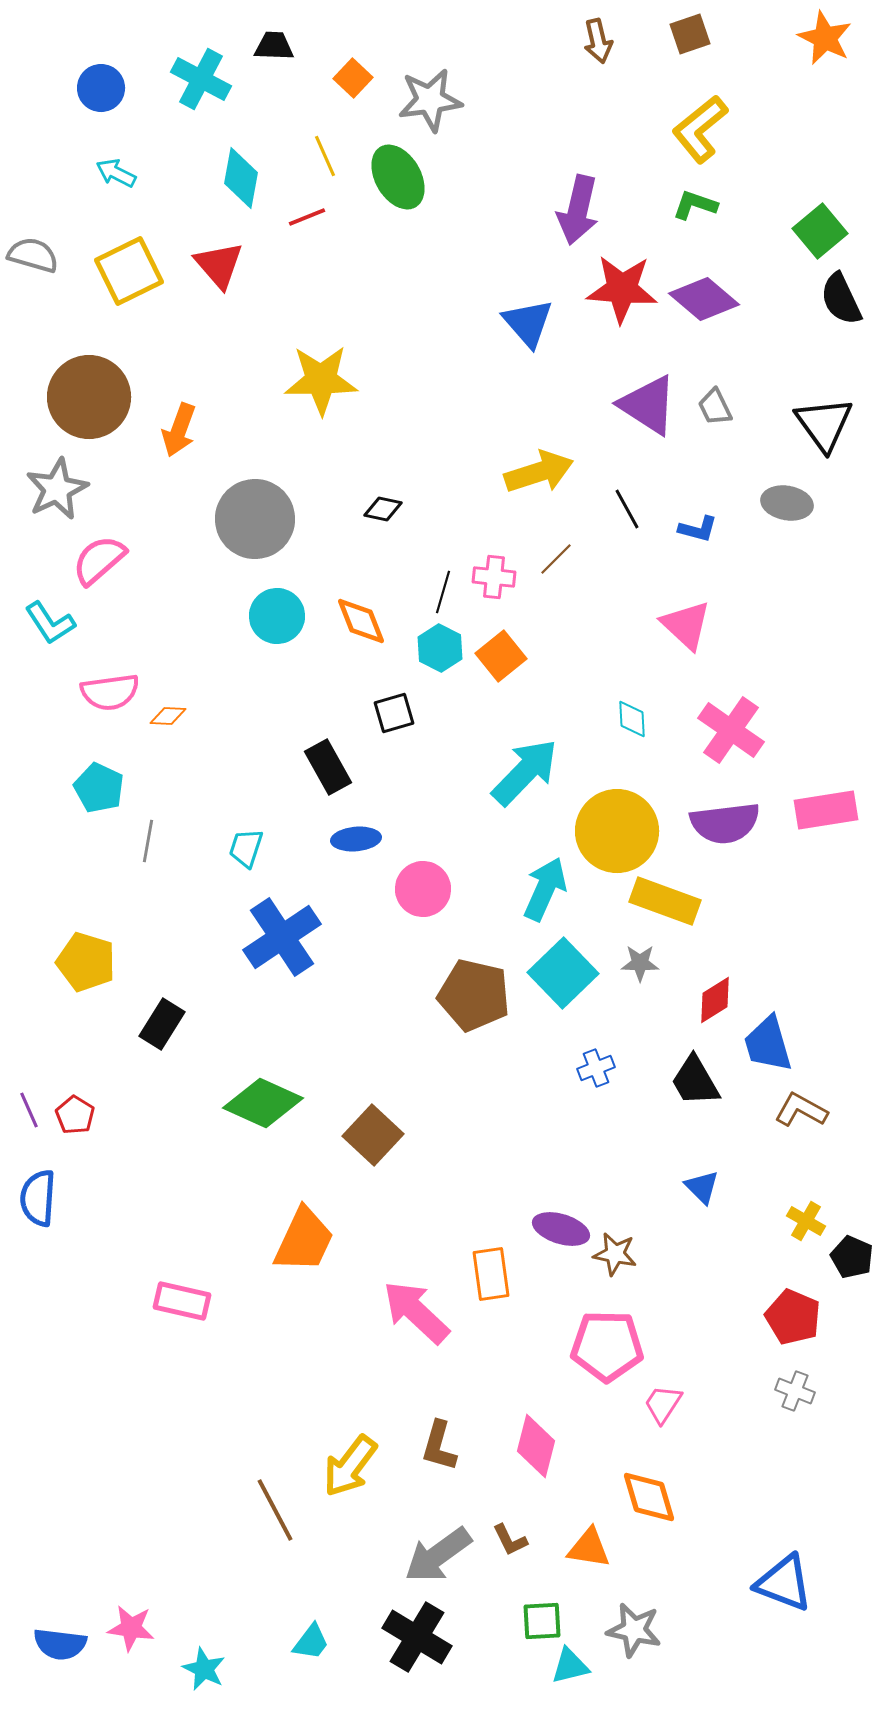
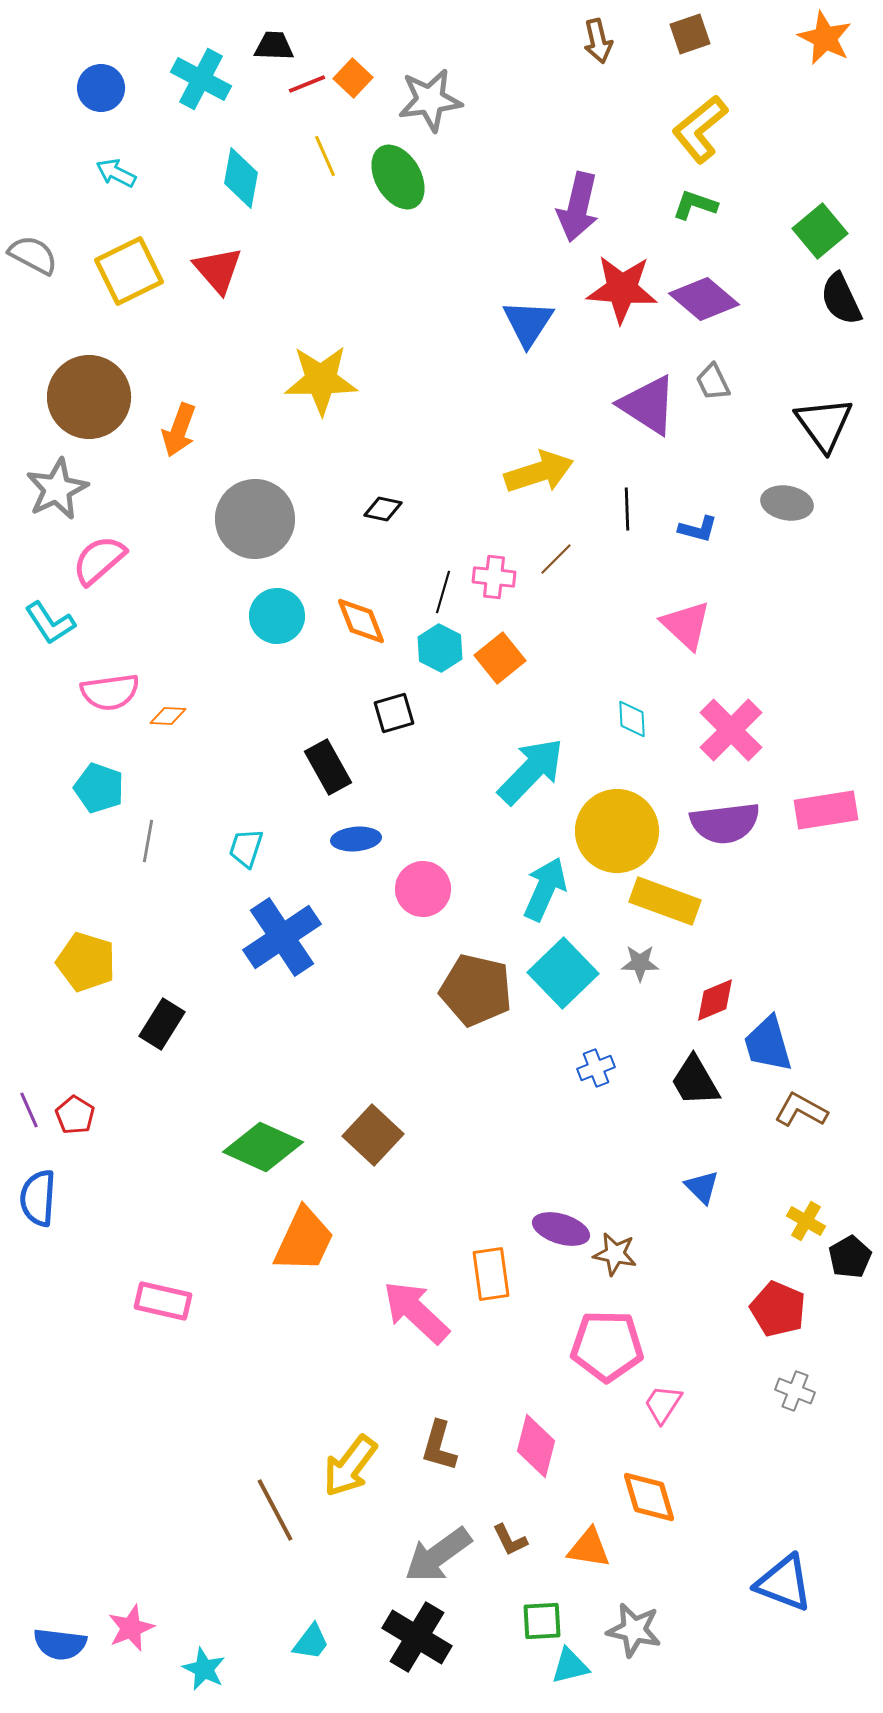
purple arrow at (578, 210): moved 3 px up
red line at (307, 217): moved 133 px up
gray semicircle at (33, 255): rotated 12 degrees clockwise
red triangle at (219, 265): moved 1 px left, 5 px down
blue triangle at (528, 323): rotated 14 degrees clockwise
gray trapezoid at (715, 407): moved 2 px left, 25 px up
black line at (627, 509): rotated 27 degrees clockwise
orange square at (501, 656): moved 1 px left, 2 px down
pink cross at (731, 730): rotated 10 degrees clockwise
cyan arrow at (525, 772): moved 6 px right, 1 px up
cyan pentagon at (99, 788): rotated 6 degrees counterclockwise
brown pentagon at (474, 995): moved 2 px right, 5 px up
red diamond at (715, 1000): rotated 9 degrees clockwise
green diamond at (263, 1103): moved 44 px down
black pentagon at (852, 1257): moved 2 px left; rotated 18 degrees clockwise
pink rectangle at (182, 1301): moved 19 px left
red pentagon at (793, 1317): moved 15 px left, 8 px up
pink star at (131, 1628): rotated 30 degrees counterclockwise
